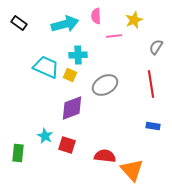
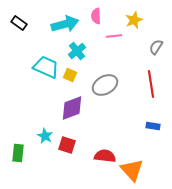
cyan cross: moved 1 px left, 4 px up; rotated 36 degrees counterclockwise
